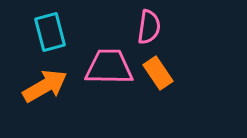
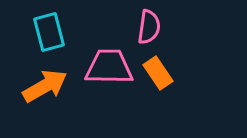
cyan rectangle: moved 1 px left
